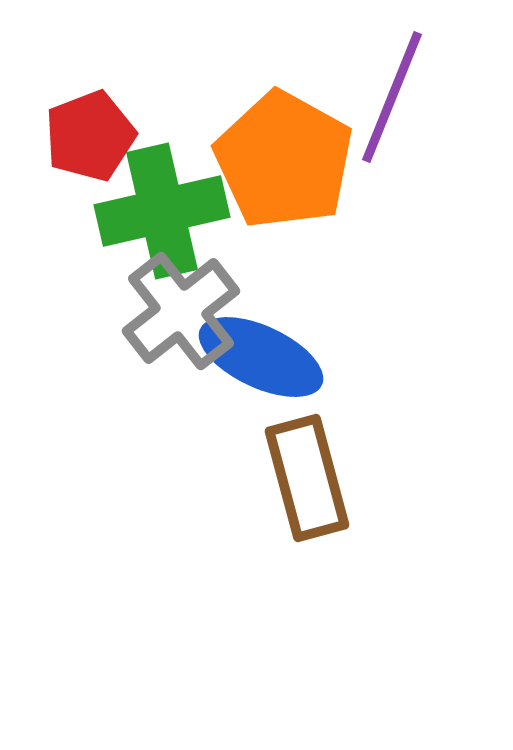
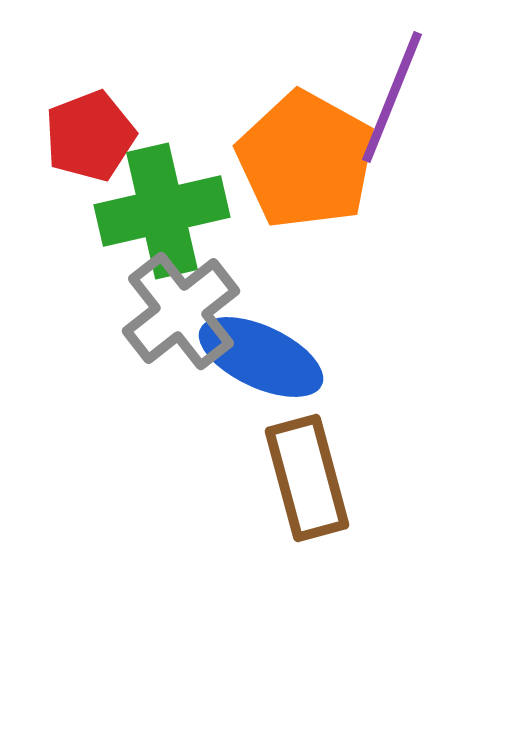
orange pentagon: moved 22 px right
